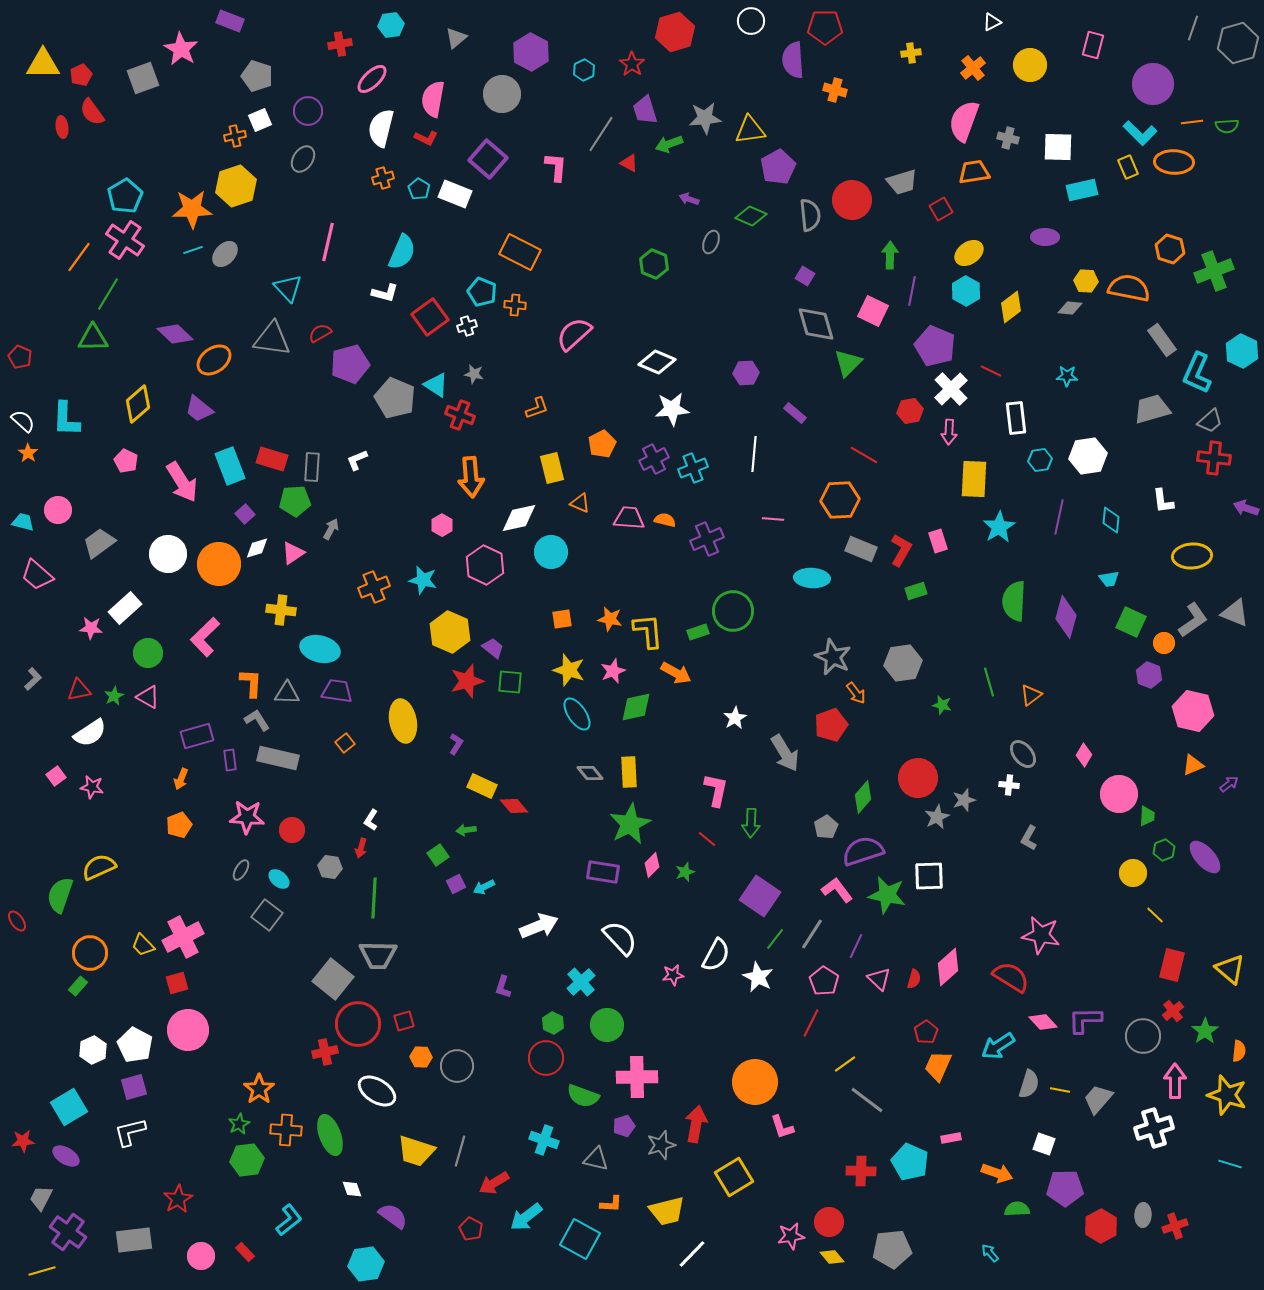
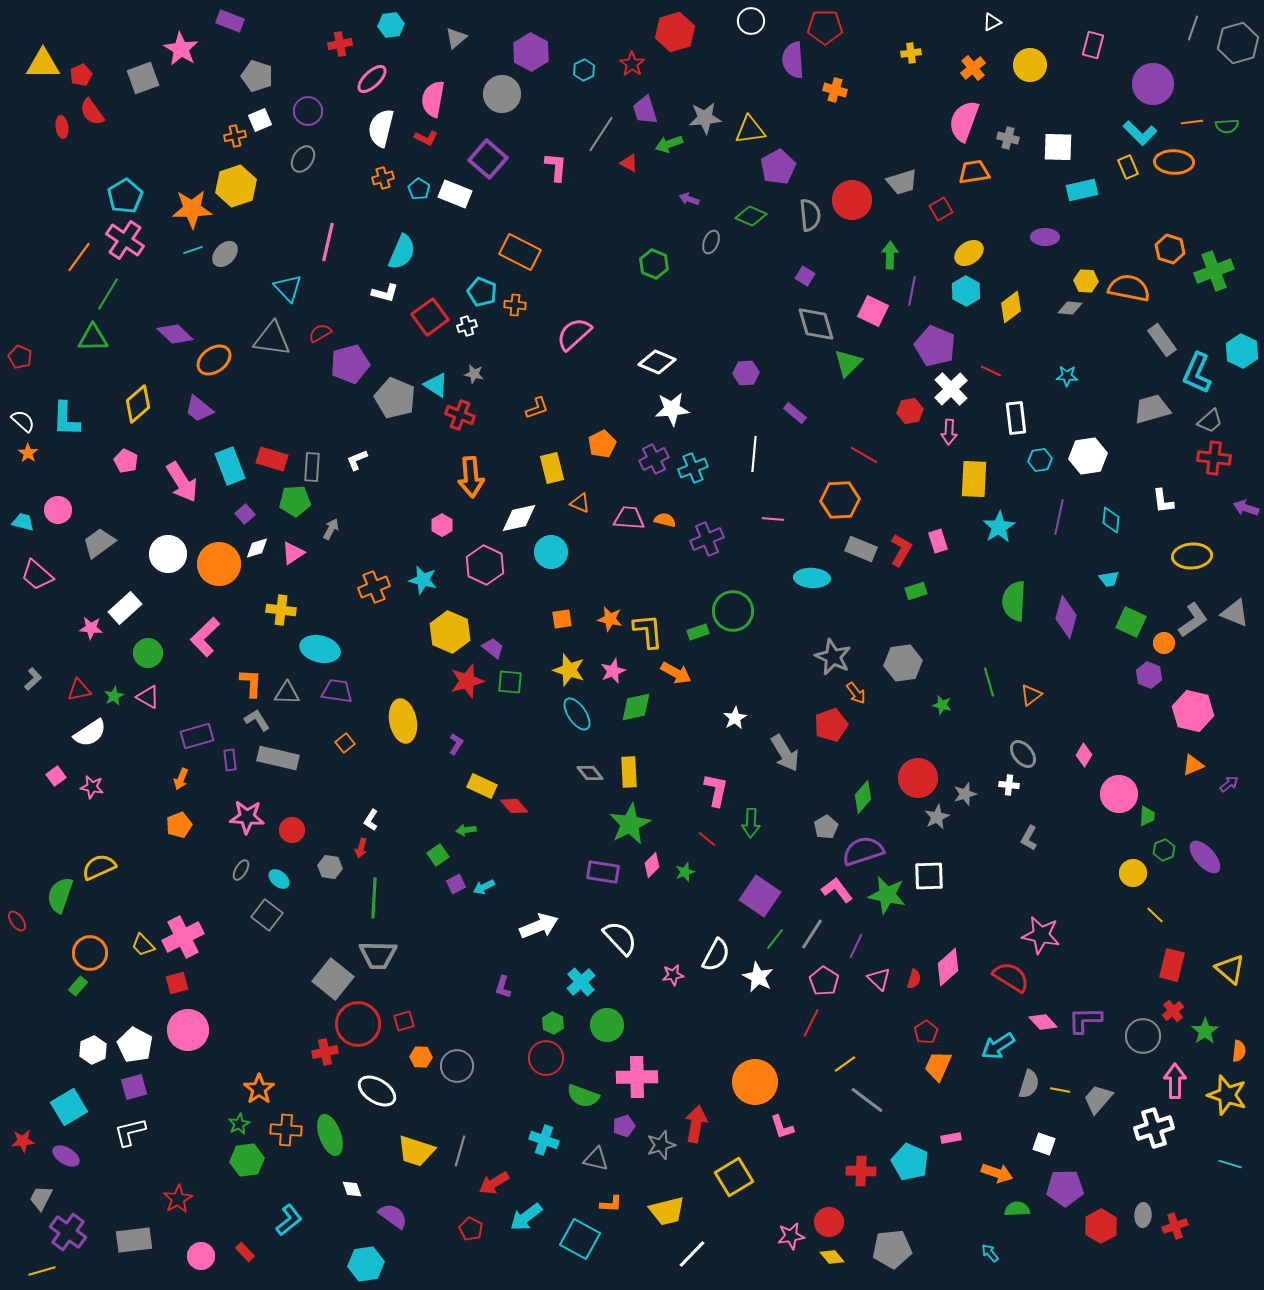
gray star at (964, 800): moved 1 px right, 6 px up
